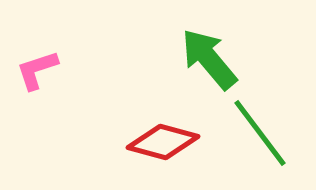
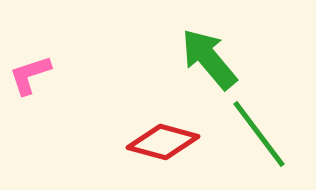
pink L-shape: moved 7 px left, 5 px down
green line: moved 1 px left, 1 px down
